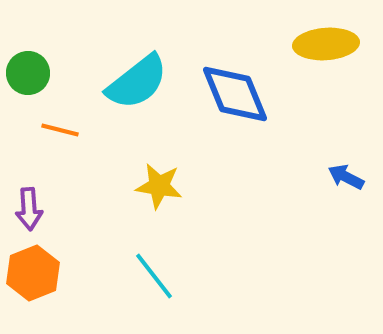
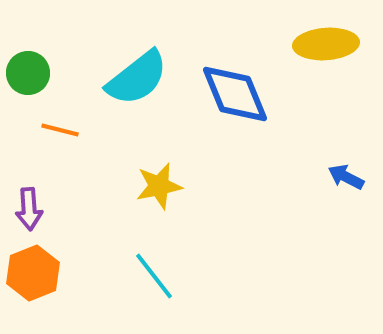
cyan semicircle: moved 4 px up
yellow star: rotated 21 degrees counterclockwise
